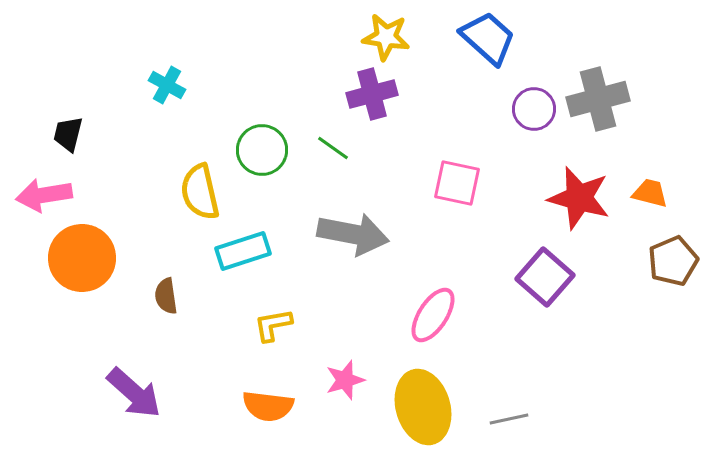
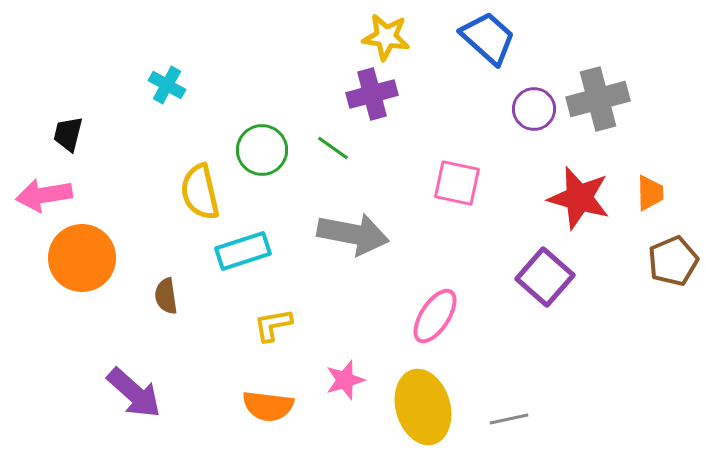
orange trapezoid: rotated 75 degrees clockwise
pink ellipse: moved 2 px right, 1 px down
